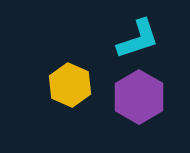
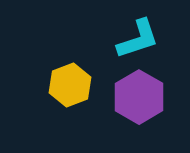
yellow hexagon: rotated 15 degrees clockwise
